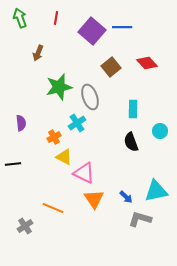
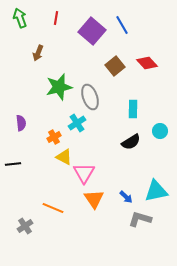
blue line: moved 2 px up; rotated 60 degrees clockwise
brown square: moved 4 px right, 1 px up
black semicircle: rotated 102 degrees counterclockwise
pink triangle: rotated 35 degrees clockwise
